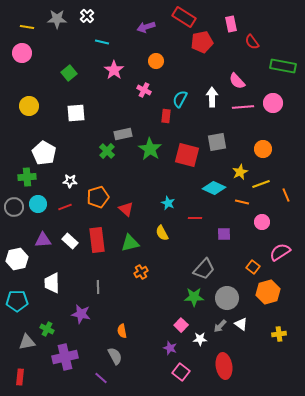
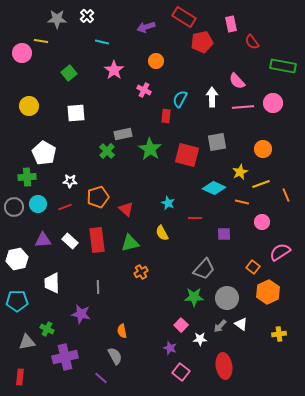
yellow line at (27, 27): moved 14 px right, 14 px down
orange hexagon at (268, 292): rotated 10 degrees counterclockwise
